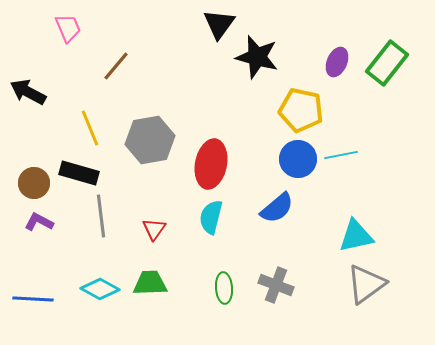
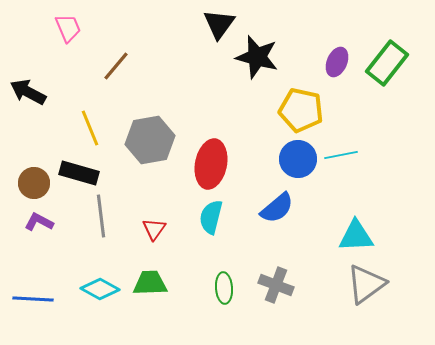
cyan triangle: rotated 9 degrees clockwise
